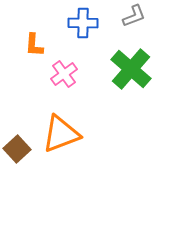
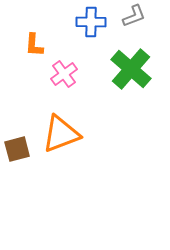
blue cross: moved 8 px right, 1 px up
brown square: rotated 28 degrees clockwise
